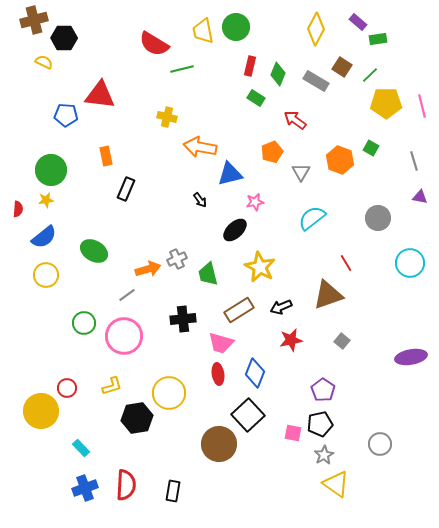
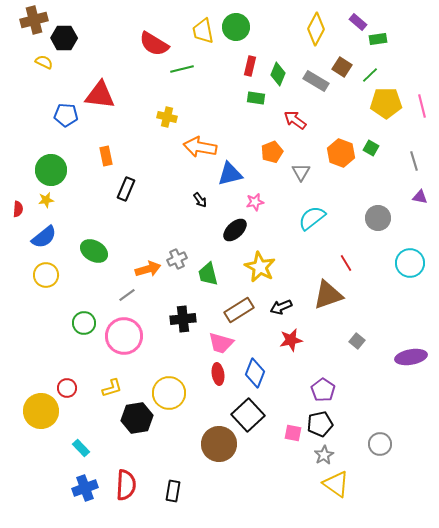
green rectangle at (256, 98): rotated 24 degrees counterclockwise
orange hexagon at (340, 160): moved 1 px right, 7 px up
gray square at (342, 341): moved 15 px right
yellow L-shape at (112, 386): moved 2 px down
